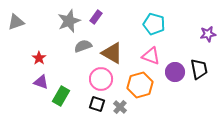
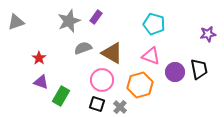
gray semicircle: moved 2 px down
pink circle: moved 1 px right, 1 px down
